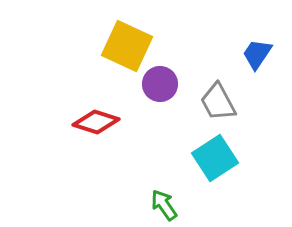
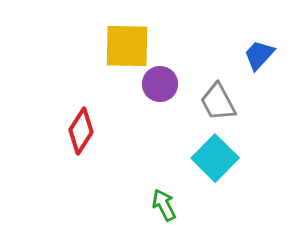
yellow square: rotated 24 degrees counterclockwise
blue trapezoid: moved 2 px right, 1 px down; rotated 8 degrees clockwise
red diamond: moved 15 px left, 9 px down; rotated 75 degrees counterclockwise
cyan square: rotated 12 degrees counterclockwise
green arrow: rotated 8 degrees clockwise
